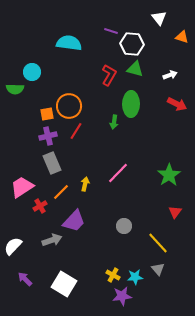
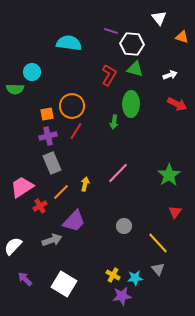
orange circle: moved 3 px right
cyan star: moved 1 px down
